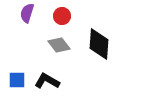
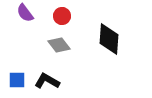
purple semicircle: moved 2 px left; rotated 54 degrees counterclockwise
black diamond: moved 10 px right, 5 px up
